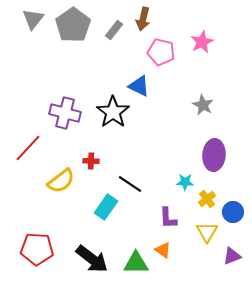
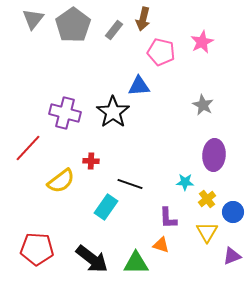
blue triangle: rotated 30 degrees counterclockwise
black line: rotated 15 degrees counterclockwise
orange triangle: moved 2 px left, 5 px up; rotated 18 degrees counterclockwise
